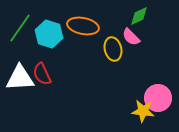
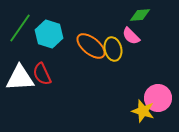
green diamond: moved 1 px right, 1 px up; rotated 20 degrees clockwise
orange ellipse: moved 8 px right, 20 px down; rotated 28 degrees clockwise
pink semicircle: moved 1 px up
yellow star: rotated 10 degrees clockwise
